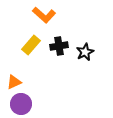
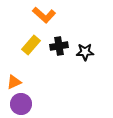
black star: rotated 24 degrees clockwise
